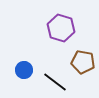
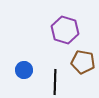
purple hexagon: moved 4 px right, 2 px down
black line: rotated 55 degrees clockwise
